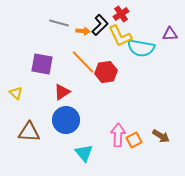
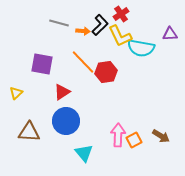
yellow triangle: rotated 32 degrees clockwise
blue circle: moved 1 px down
